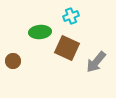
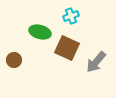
green ellipse: rotated 20 degrees clockwise
brown circle: moved 1 px right, 1 px up
